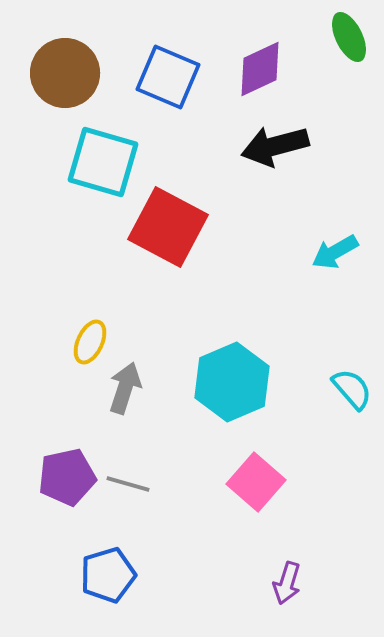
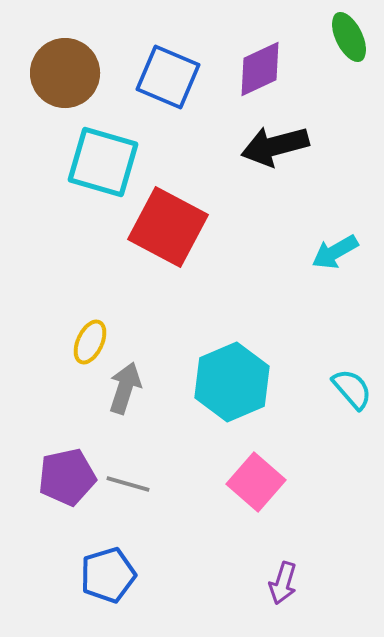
purple arrow: moved 4 px left
